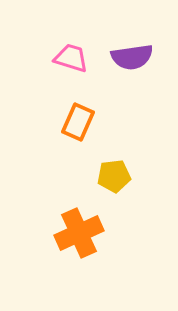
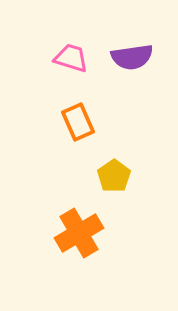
orange rectangle: rotated 48 degrees counterclockwise
yellow pentagon: rotated 28 degrees counterclockwise
orange cross: rotated 6 degrees counterclockwise
